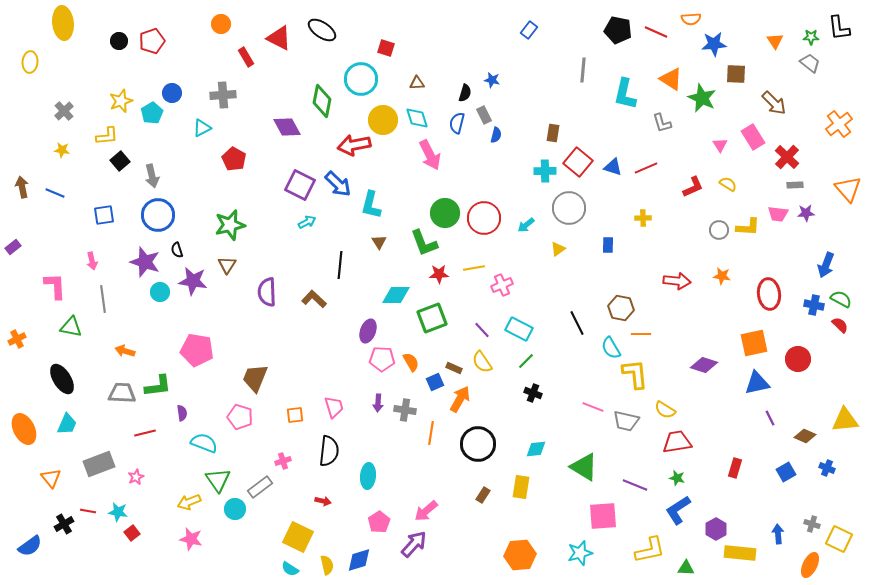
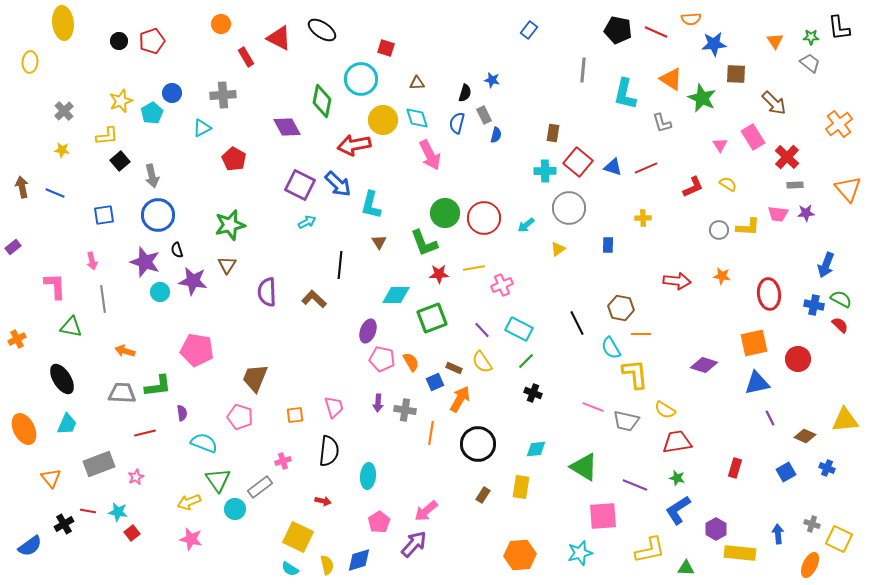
pink pentagon at (382, 359): rotated 10 degrees clockwise
